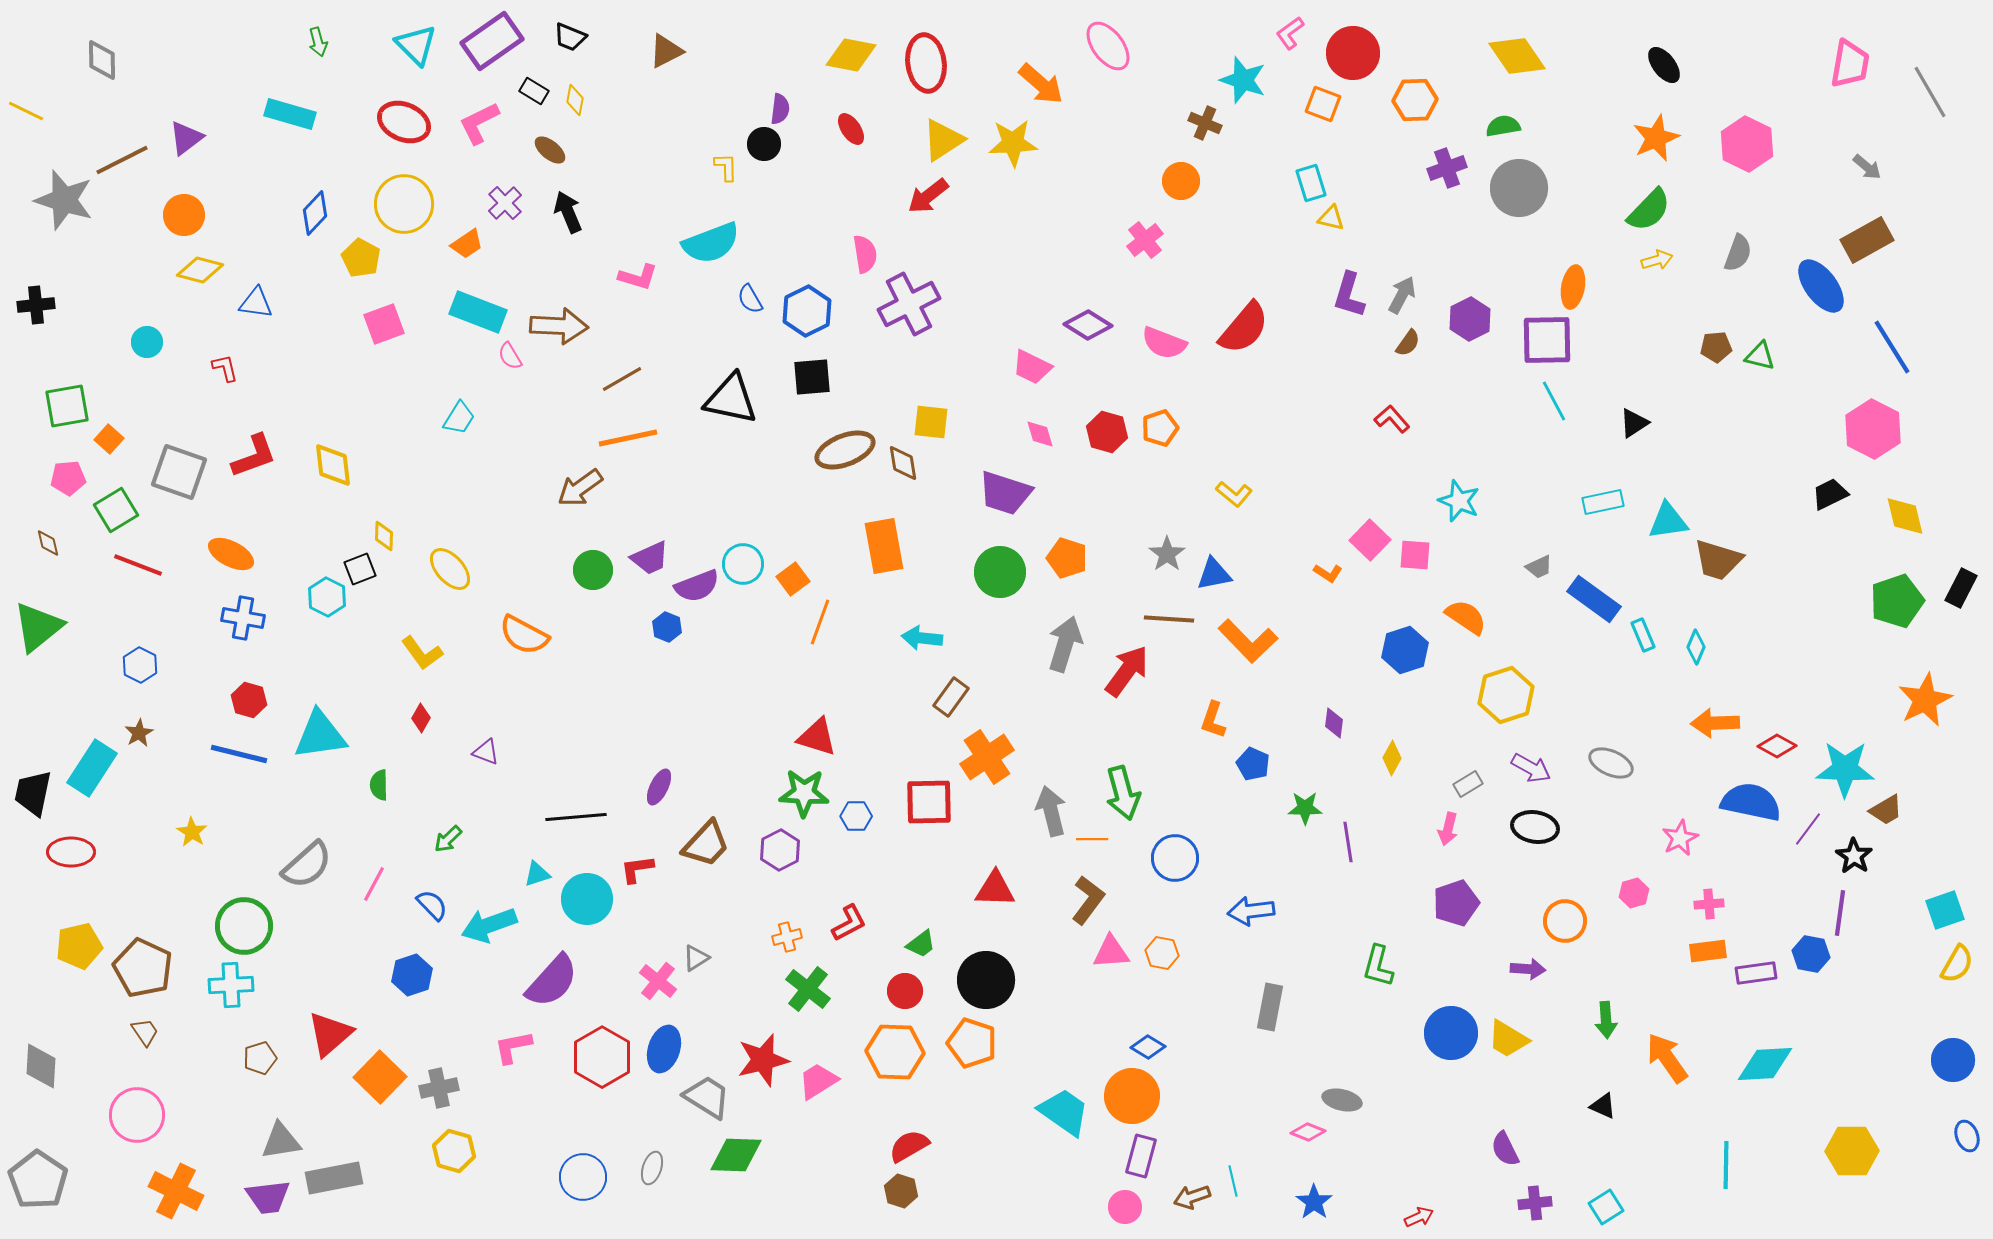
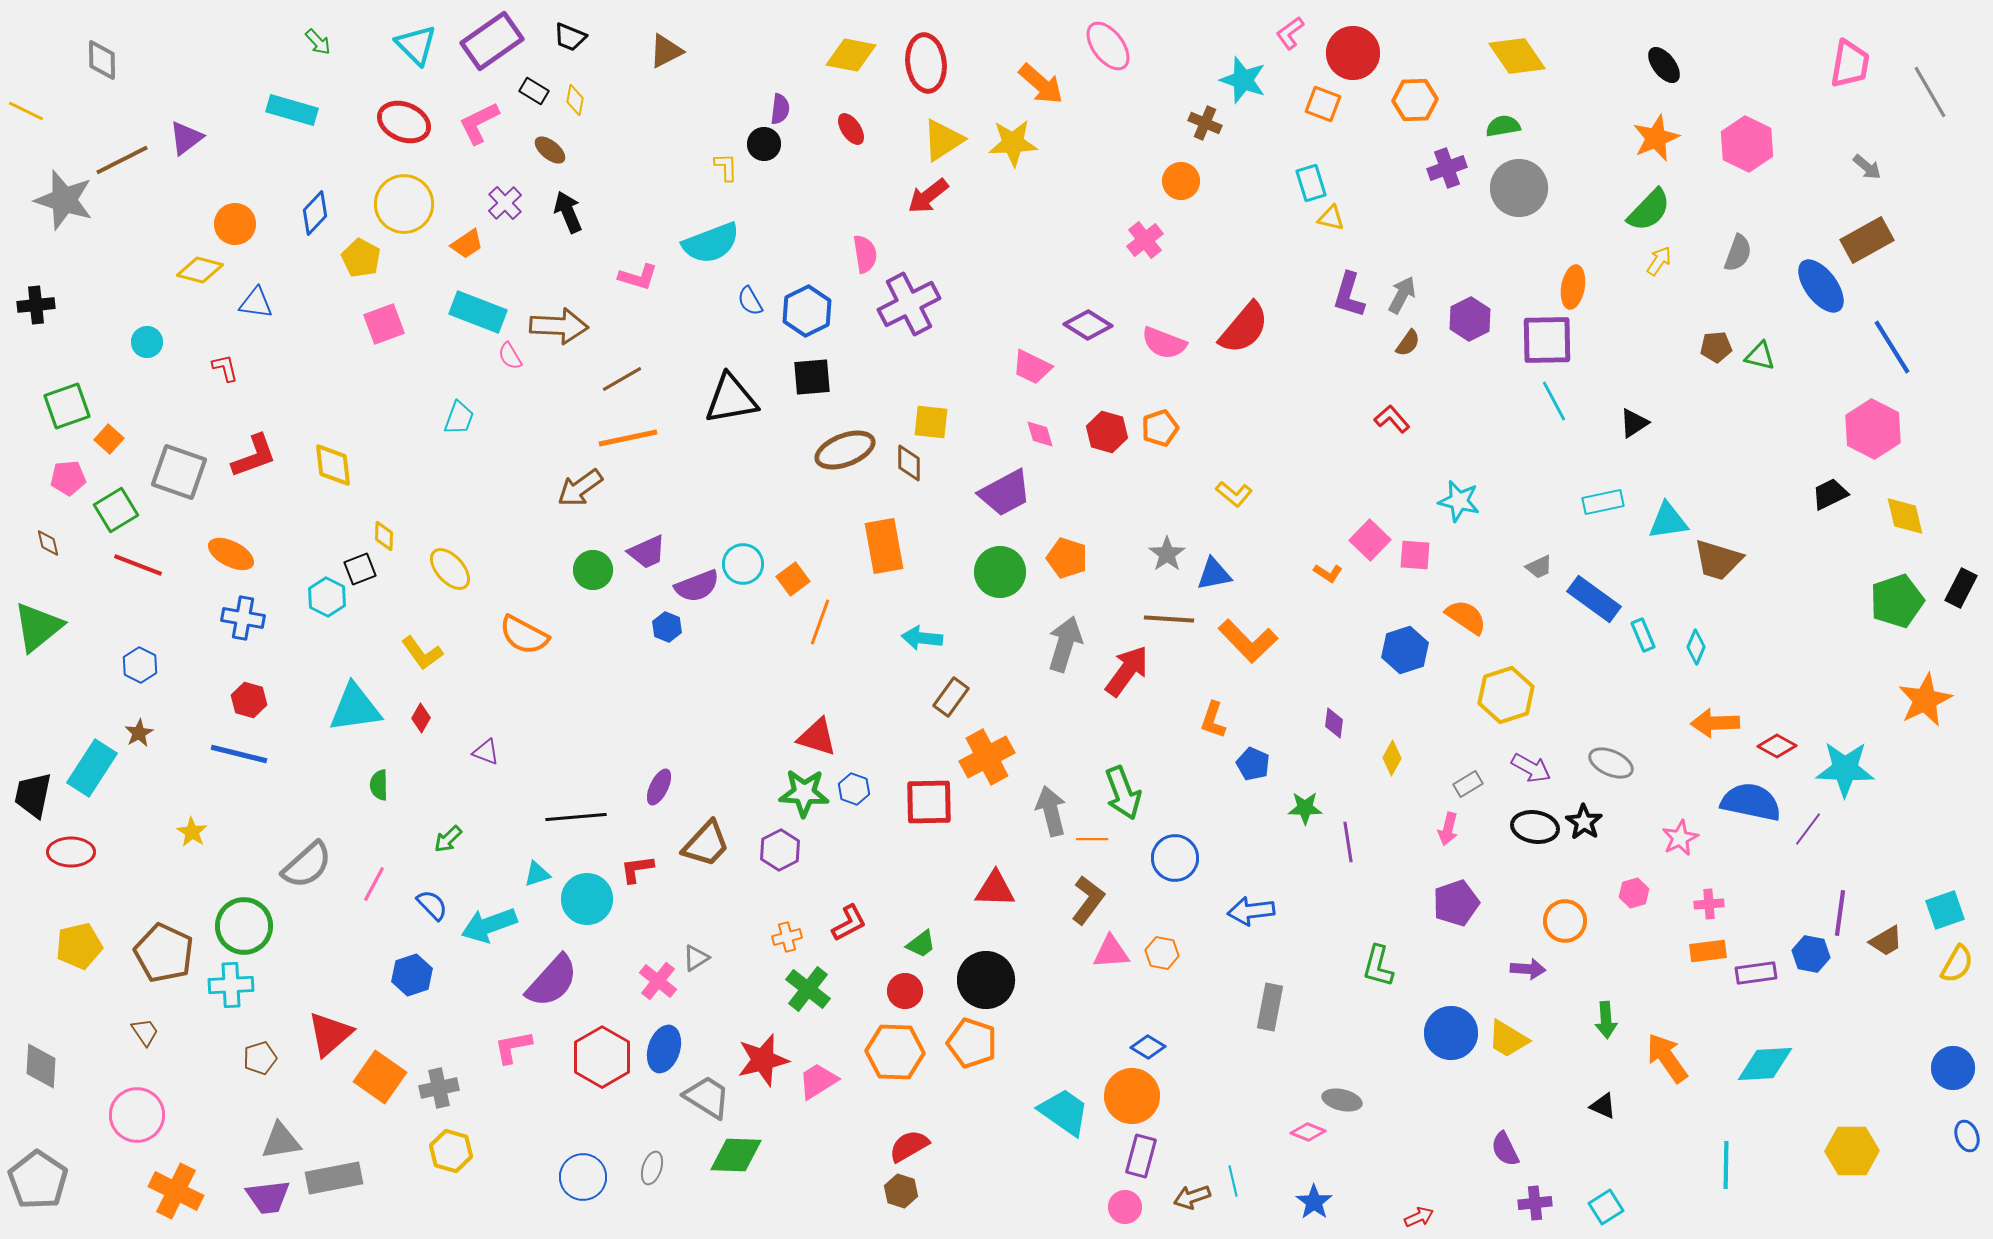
green arrow at (318, 42): rotated 28 degrees counterclockwise
cyan rectangle at (290, 114): moved 2 px right, 4 px up
orange circle at (184, 215): moved 51 px right, 9 px down
yellow arrow at (1657, 260): moved 2 px right, 1 px down; rotated 40 degrees counterclockwise
blue semicircle at (750, 299): moved 2 px down
black triangle at (731, 399): rotated 22 degrees counterclockwise
green square at (67, 406): rotated 9 degrees counterclockwise
cyan trapezoid at (459, 418): rotated 12 degrees counterclockwise
brown diamond at (903, 463): moved 6 px right; rotated 9 degrees clockwise
purple trapezoid at (1005, 493): rotated 46 degrees counterclockwise
cyan star at (1459, 501): rotated 9 degrees counterclockwise
purple trapezoid at (650, 558): moved 3 px left, 6 px up
cyan triangle at (320, 735): moved 35 px right, 27 px up
orange cross at (987, 757): rotated 6 degrees clockwise
black trapezoid at (33, 793): moved 2 px down
green arrow at (1123, 793): rotated 6 degrees counterclockwise
brown trapezoid at (1886, 810): moved 131 px down
blue hexagon at (856, 816): moved 2 px left, 27 px up; rotated 20 degrees clockwise
black star at (1854, 856): moved 270 px left, 34 px up
brown pentagon at (143, 968): moved 21 px right, 15 px up
blue circle at (1953, 1060): moved 8 px down
orange square at (380, 1077): rotated 9 degrees counterclockwise
yellow hexagon at (454, 1151): moved 3 px left
